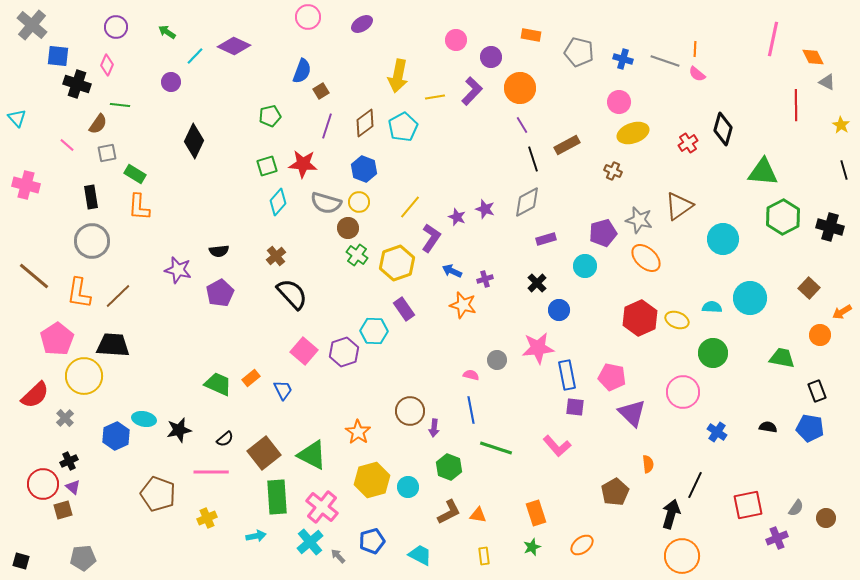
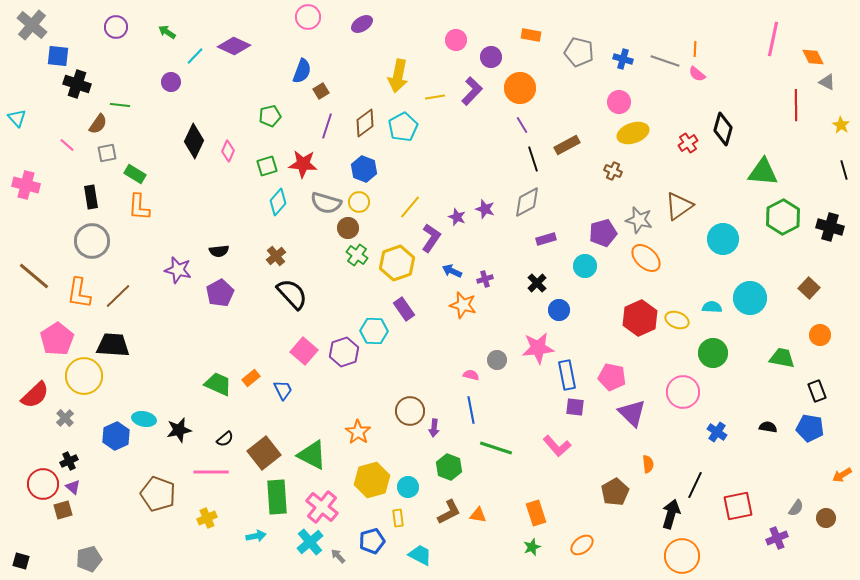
pink diamond at (107, 65): moved 121 px right, 86 px down
orange arrow at (842, 312): moved 163 px down
red square at (748, 505): moved 10 px left, 1 px down
yellow rectangle at (484, 556): moved 86 px left, 38 px up
gray pentagon at (83, 558): moved 6 px right, 1 px down; rotated 10 degrees counterclockwise
